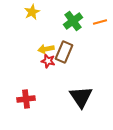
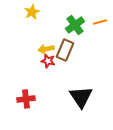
green cross: moved 2 px right, 4 px down
brown rectangle: moved 1 px right, 2 px up
